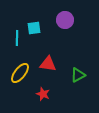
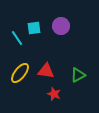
purple circle: moved 4 px left, 6 px down
cyan line: rotated 35 degrees counterclockwise
red triangle: moved 2 px left, 7 px down
red star: moved 11 px right
